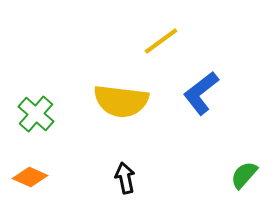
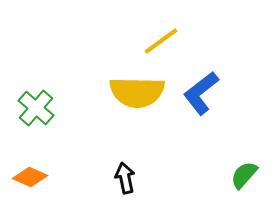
yellow semicircle: moved 16 px right, 9 px up; rotated 6 degrees counterclockwise
green cross: moved 6 px up
